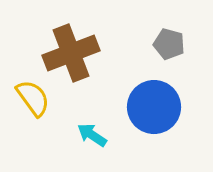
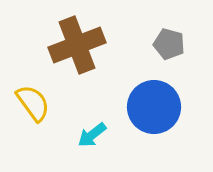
brown cross: moved 6 px right, 8 px up
yellow semicircle: moved 5 px down
cyan arrow: rotated 72 degrees counterclockwise
